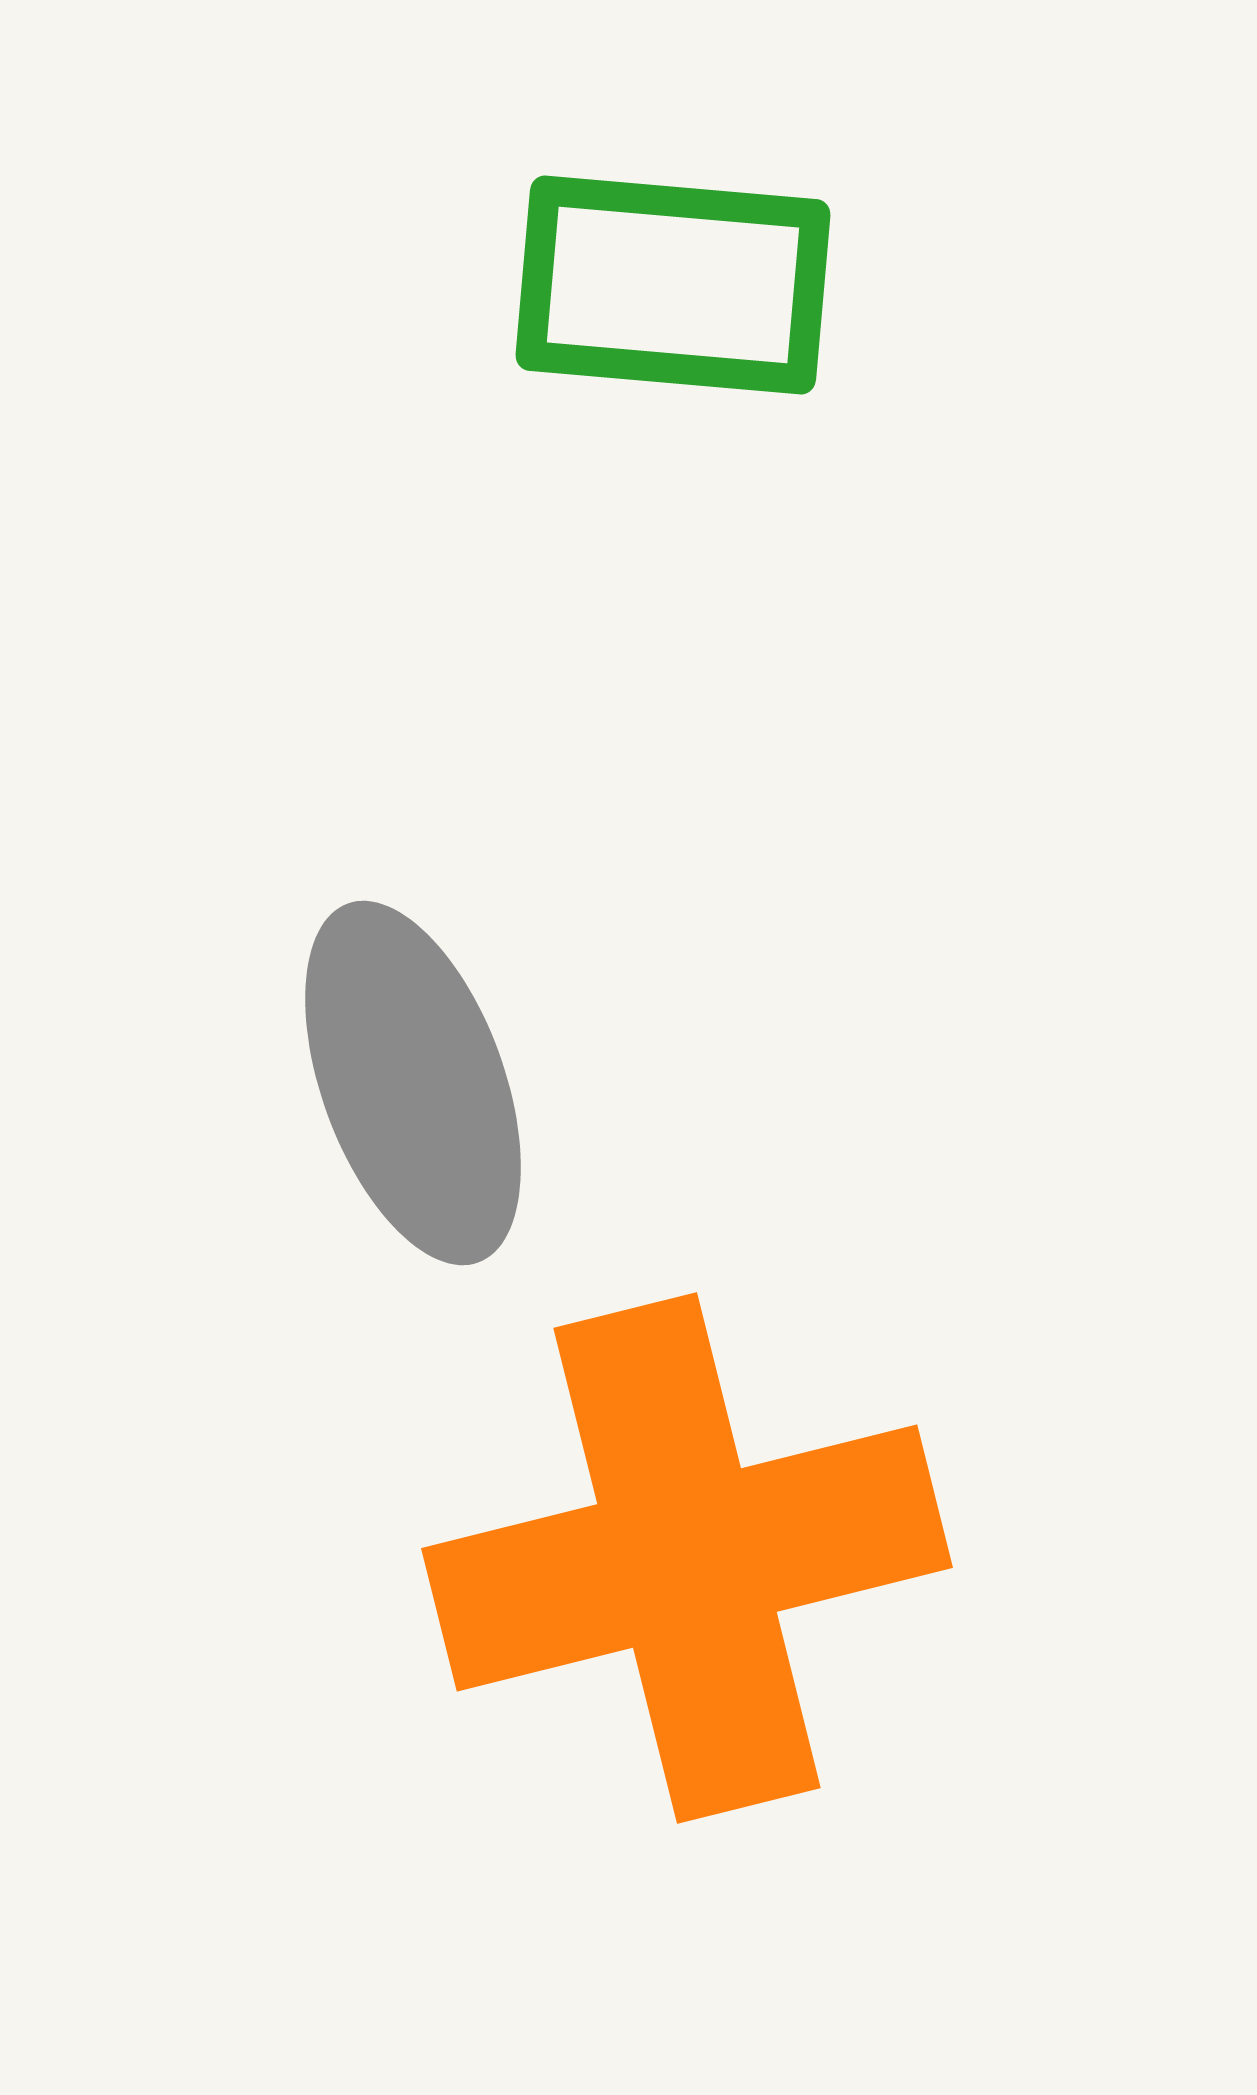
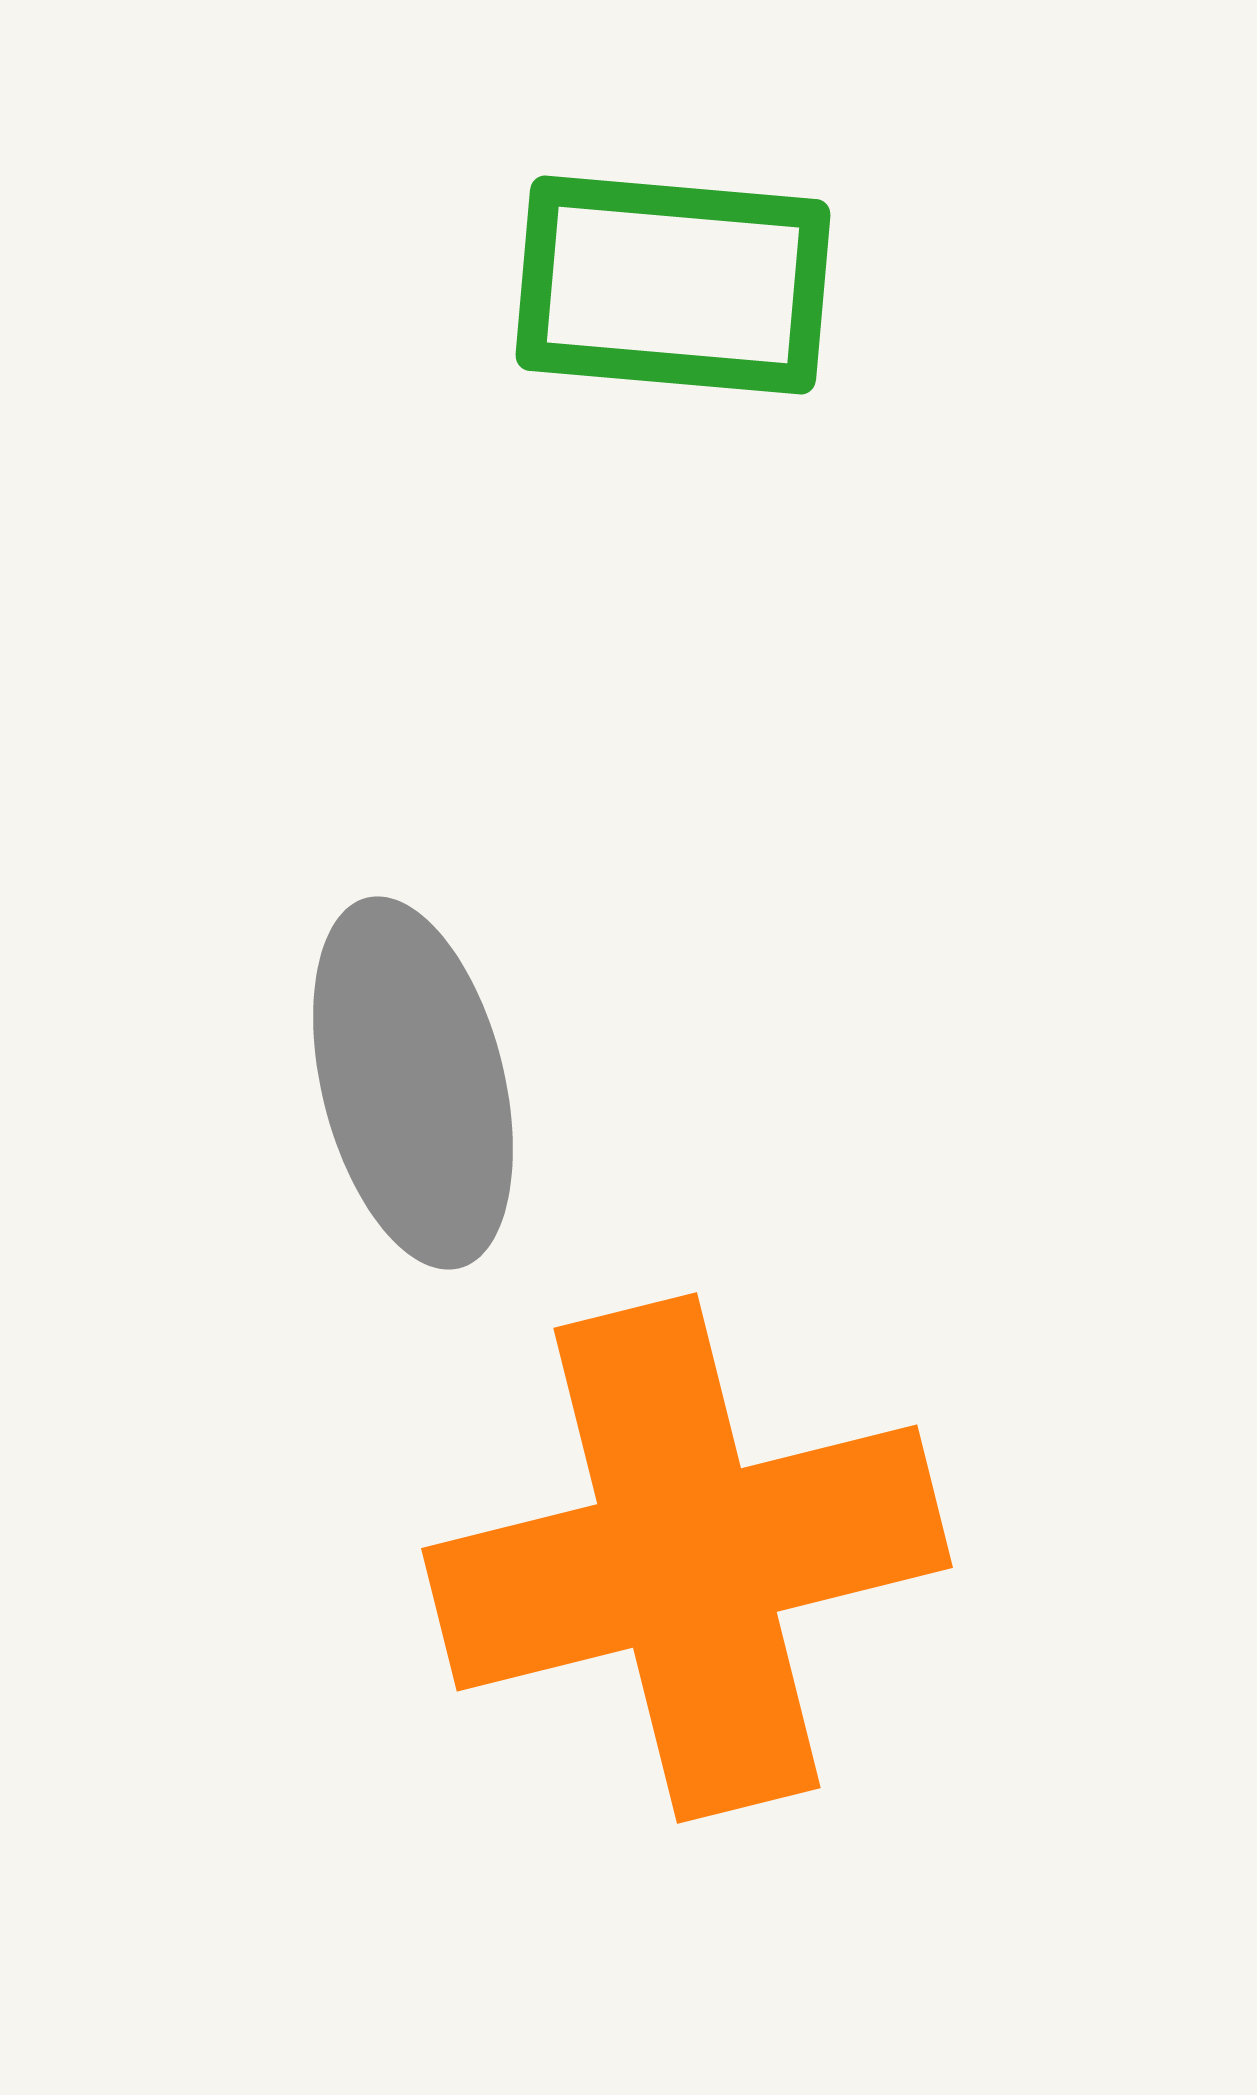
gray ellipse: rotated 6 degrees clockwise
